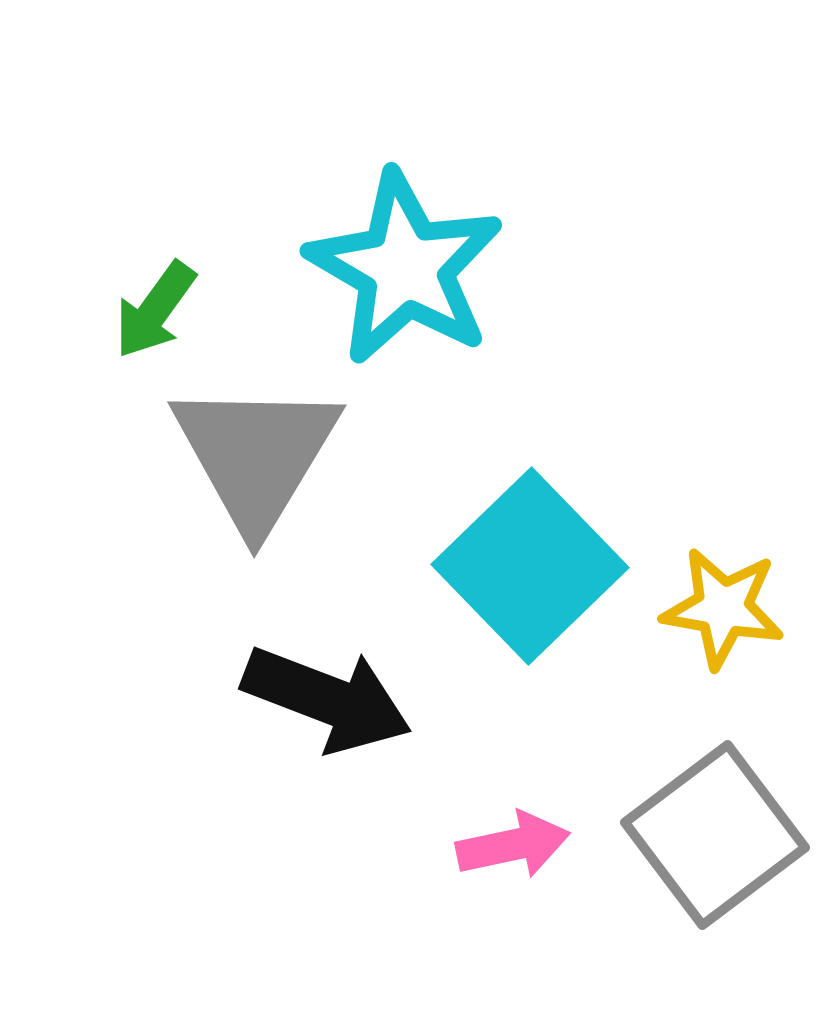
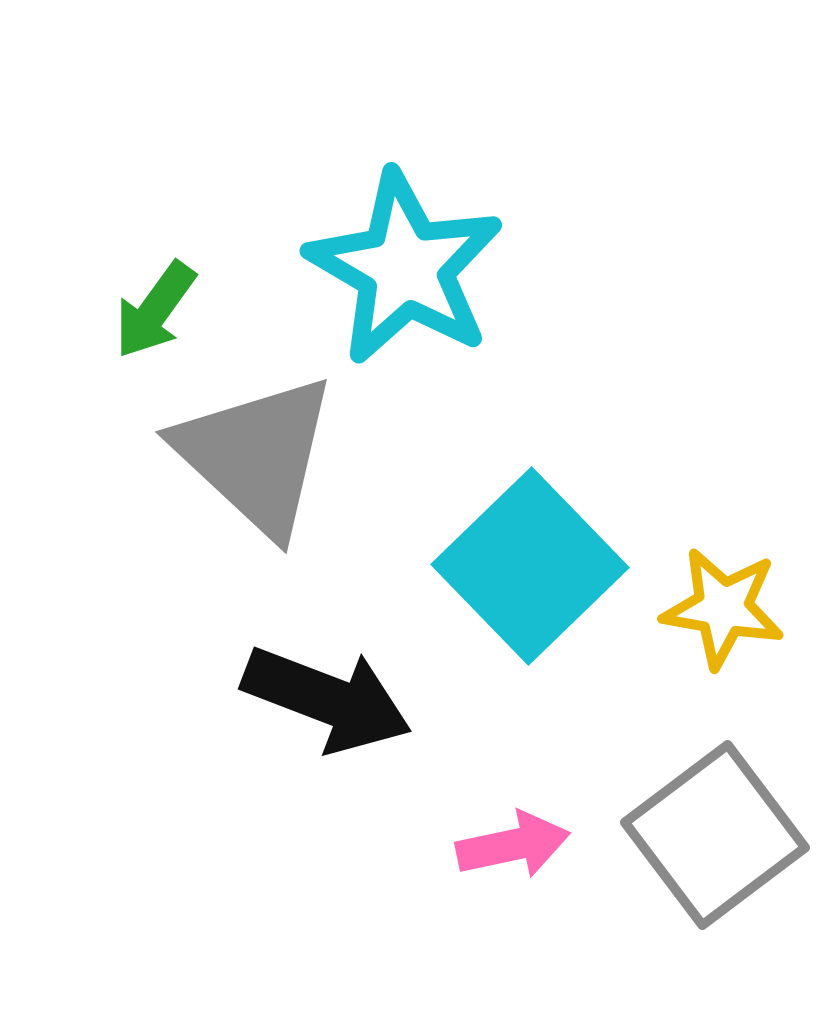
gray triangle: rotated 18 degrees counterclockwise
